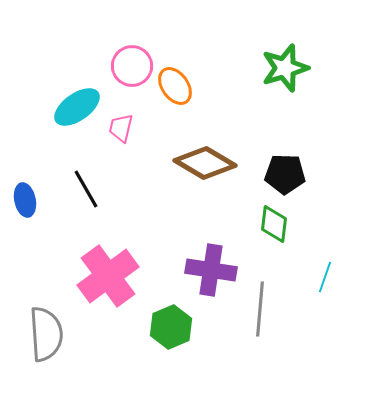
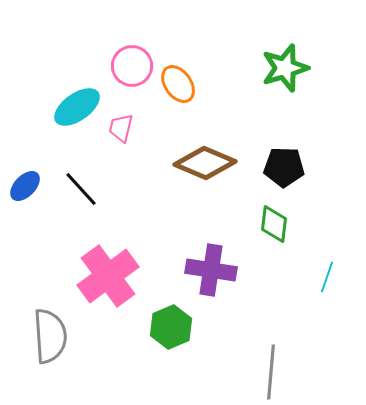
orange ellipse: moved 3 px right, 2 px up
brown diamond: rotated 8 degrees counterclockwise
black pentagon: moved 1 px left, 7 px up
black line: moved 5 px left; rotated 12 degrees counterclockwise
blue ellipse: moved 14 px up; rotated 56 degrees clockwise
cyan line: moved 2 px right
gray line: moved 11 px right, 63 px down
gray semicircle: moved 4 px right, 2 px down
